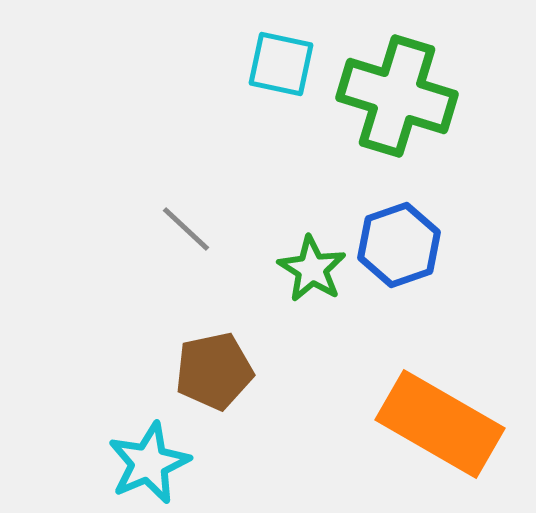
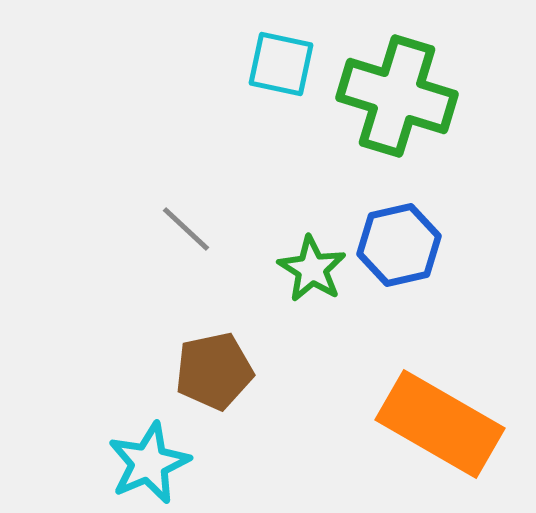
blue hexagon: rotated 6 degrees clockwise
